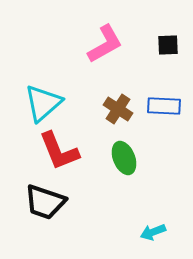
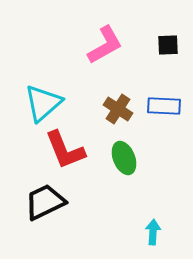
pink L-shape: moved 1 px down
red L-shape: moved 6 px right, 1 px up
black trapezoid: rotated 135 degrees clockwise
cyan arrow: rotated 115 degrees clockwise
